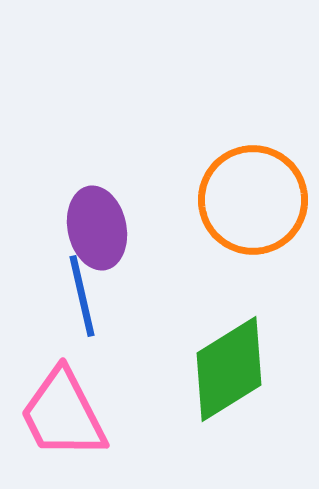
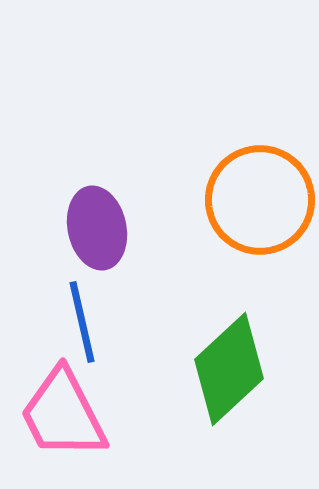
orange circle: moved 7 px right
blue line: moved 26 px down
green diamond: rotated 11 degrees counterclockwise
